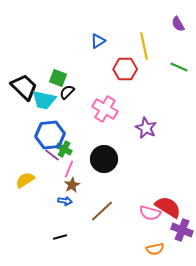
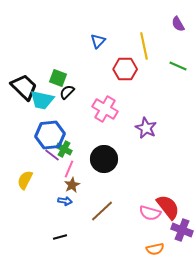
blue triangle: rotated 14 degrees counterclockwise
green line: moved 1 px left, 1 px up
cyan trapezoid: moved 2 px left
yellow semicircle: rotated 30 degrees counterclockwise
red semicircle: rotated 20 degrees clockwise
